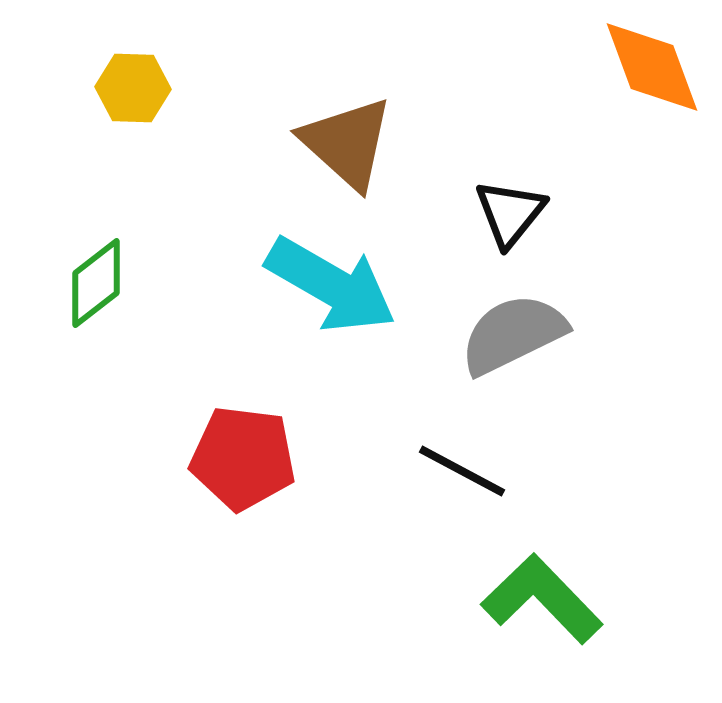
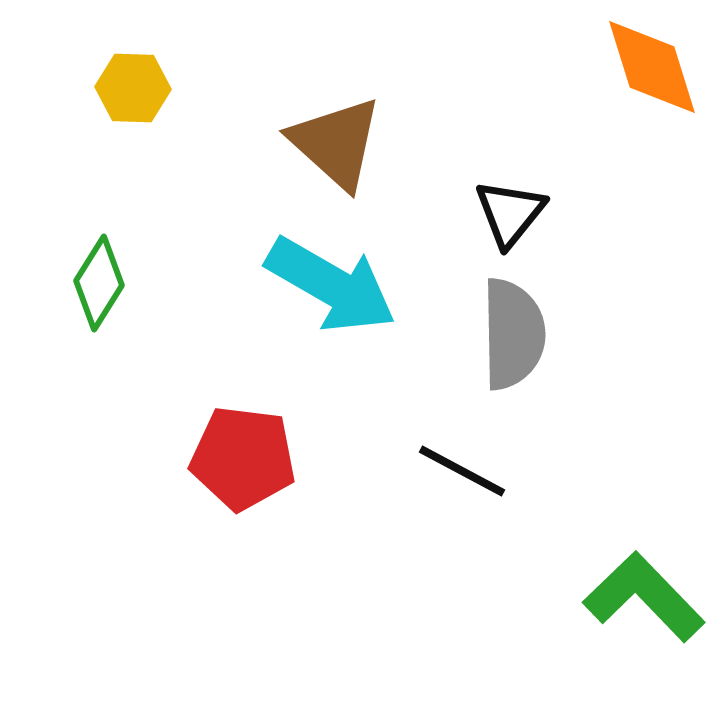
orange diamond: rotated 3 degrees clockwise
brown triangle: moved 11 px left
green diamond: moved 3 px right; rotated 20 degrees counterclockwise
gray semicircle: rotated 115 degrees clockwise
green L-shape: moved 102 px right, 2 px up
